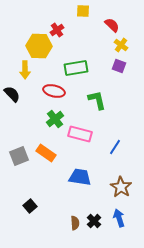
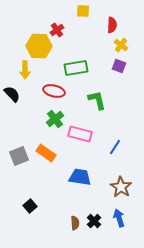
red semicircle: rotated 49 degrees clockwise
